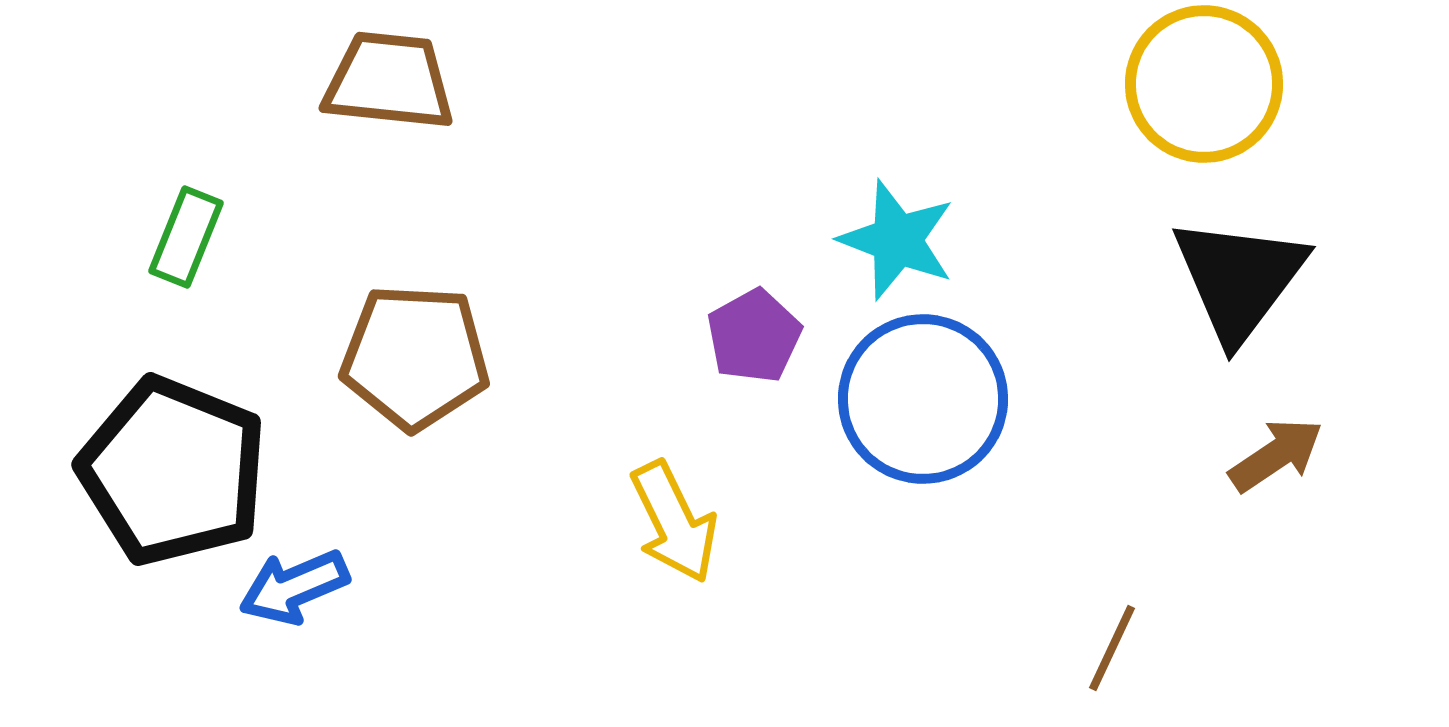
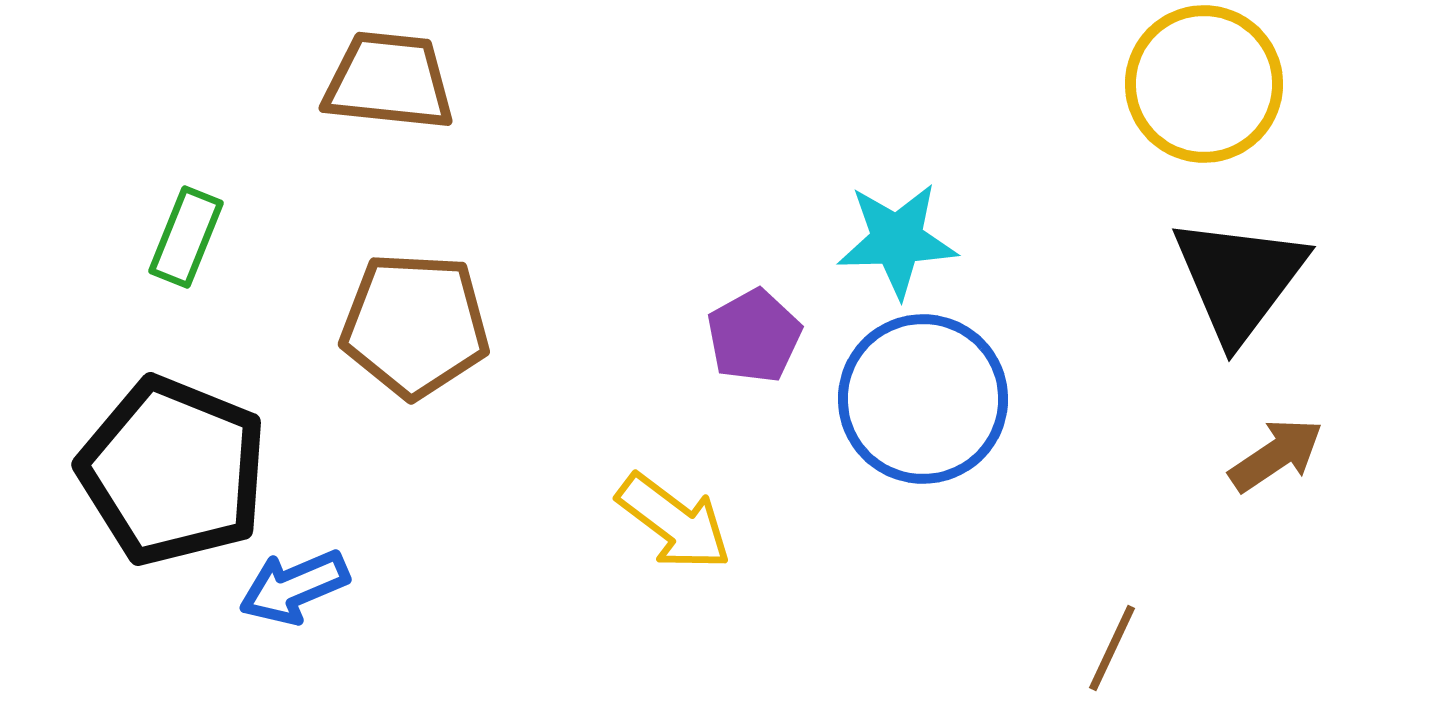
cyan star: rotated 23 degrees counterclockwise
brown pentagon: moved 32 px up
yellow arrow: rotated 27 degrees counterclockwise
